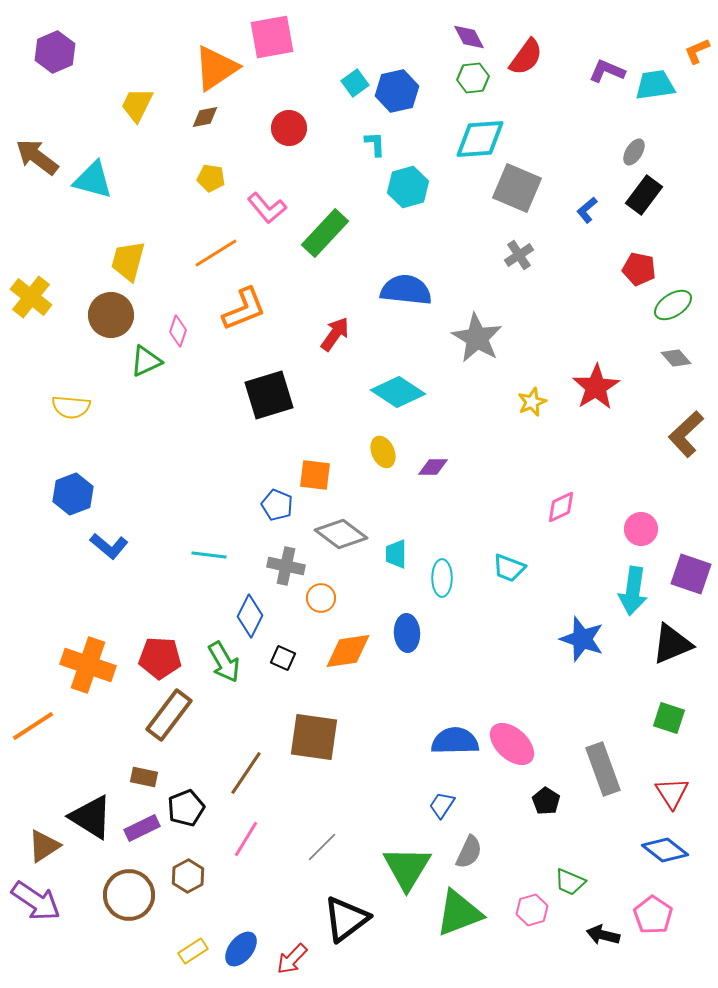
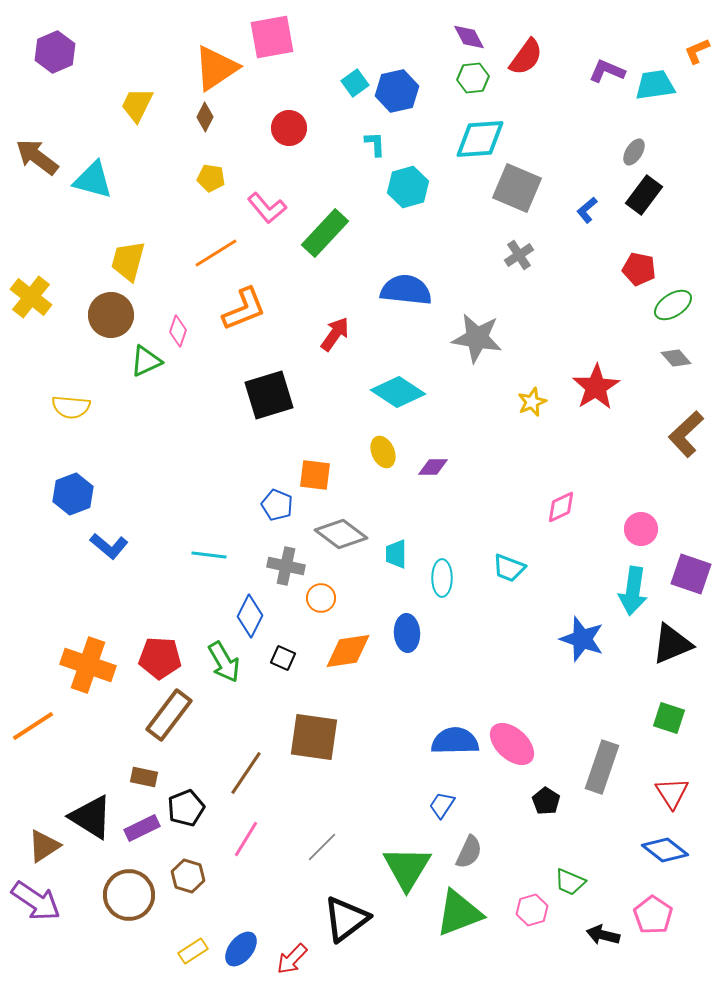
brown diamond at (205, 117): rotated 52 degrees counterclockwise
gray star at (477, 338): rotated 21 degrees counterclockwise
gray rectangle at (603, 769): moved 1 px left, 2 px up; rotated 39 degrees clockwise
brown hexagon at (188, 876): rotated 16 degrees counterclockwise
